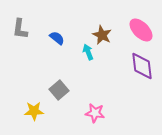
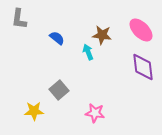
gray L-shape: moved 1 px left, 10 px up
brown star: rotated 18 degrees counterclockwise
purple diamond: moved 1 px right, 1 px down
